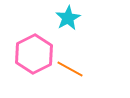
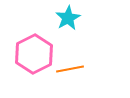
orange line: rotated 40 degrees counterclockwise
